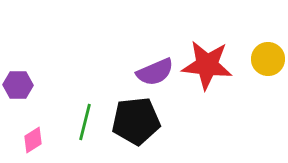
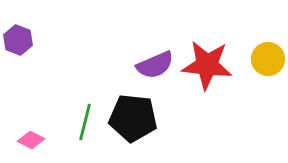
purple semicircle: moved 7 px up
purple hexagon: moved 45 px up; rotated 20 degrees clockwise
black pentagon: moved 3 px left, 3 px up; rotated 12 degrees clockwise
pink diamond: moved 2 px left; rotated 60 degrees clockwise
